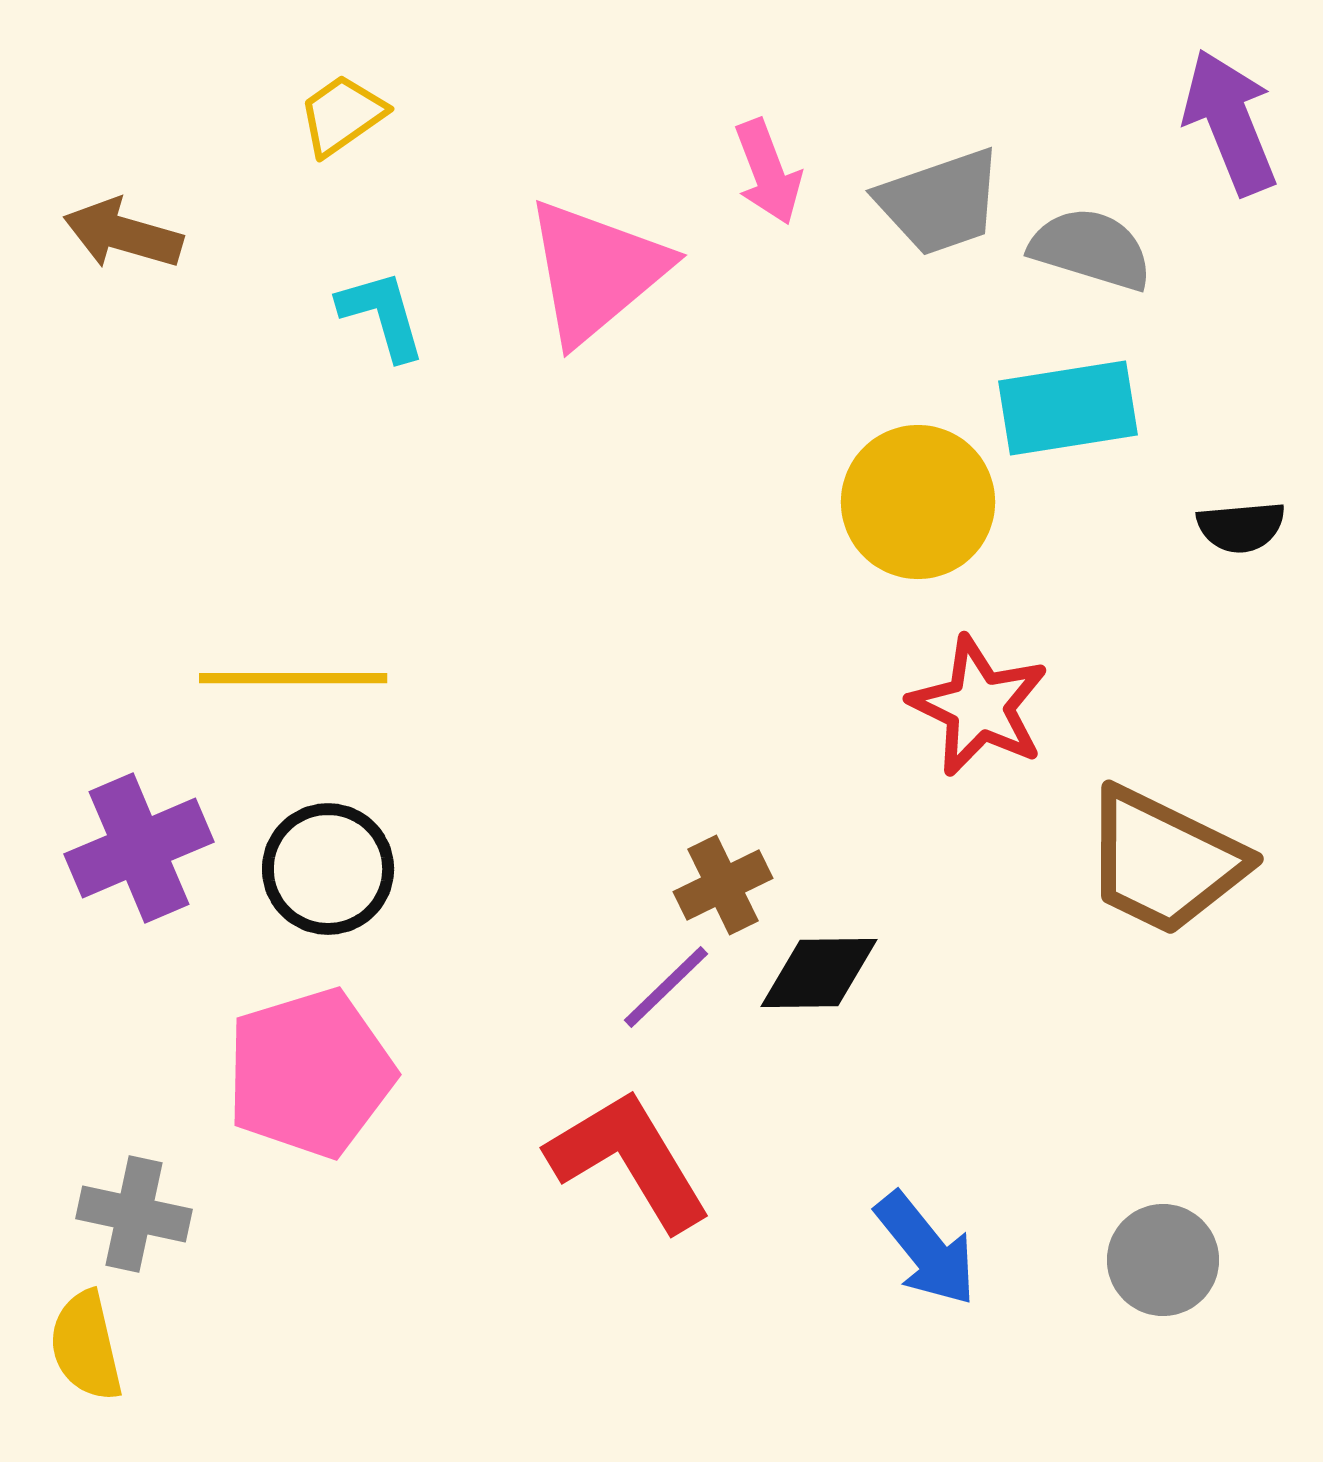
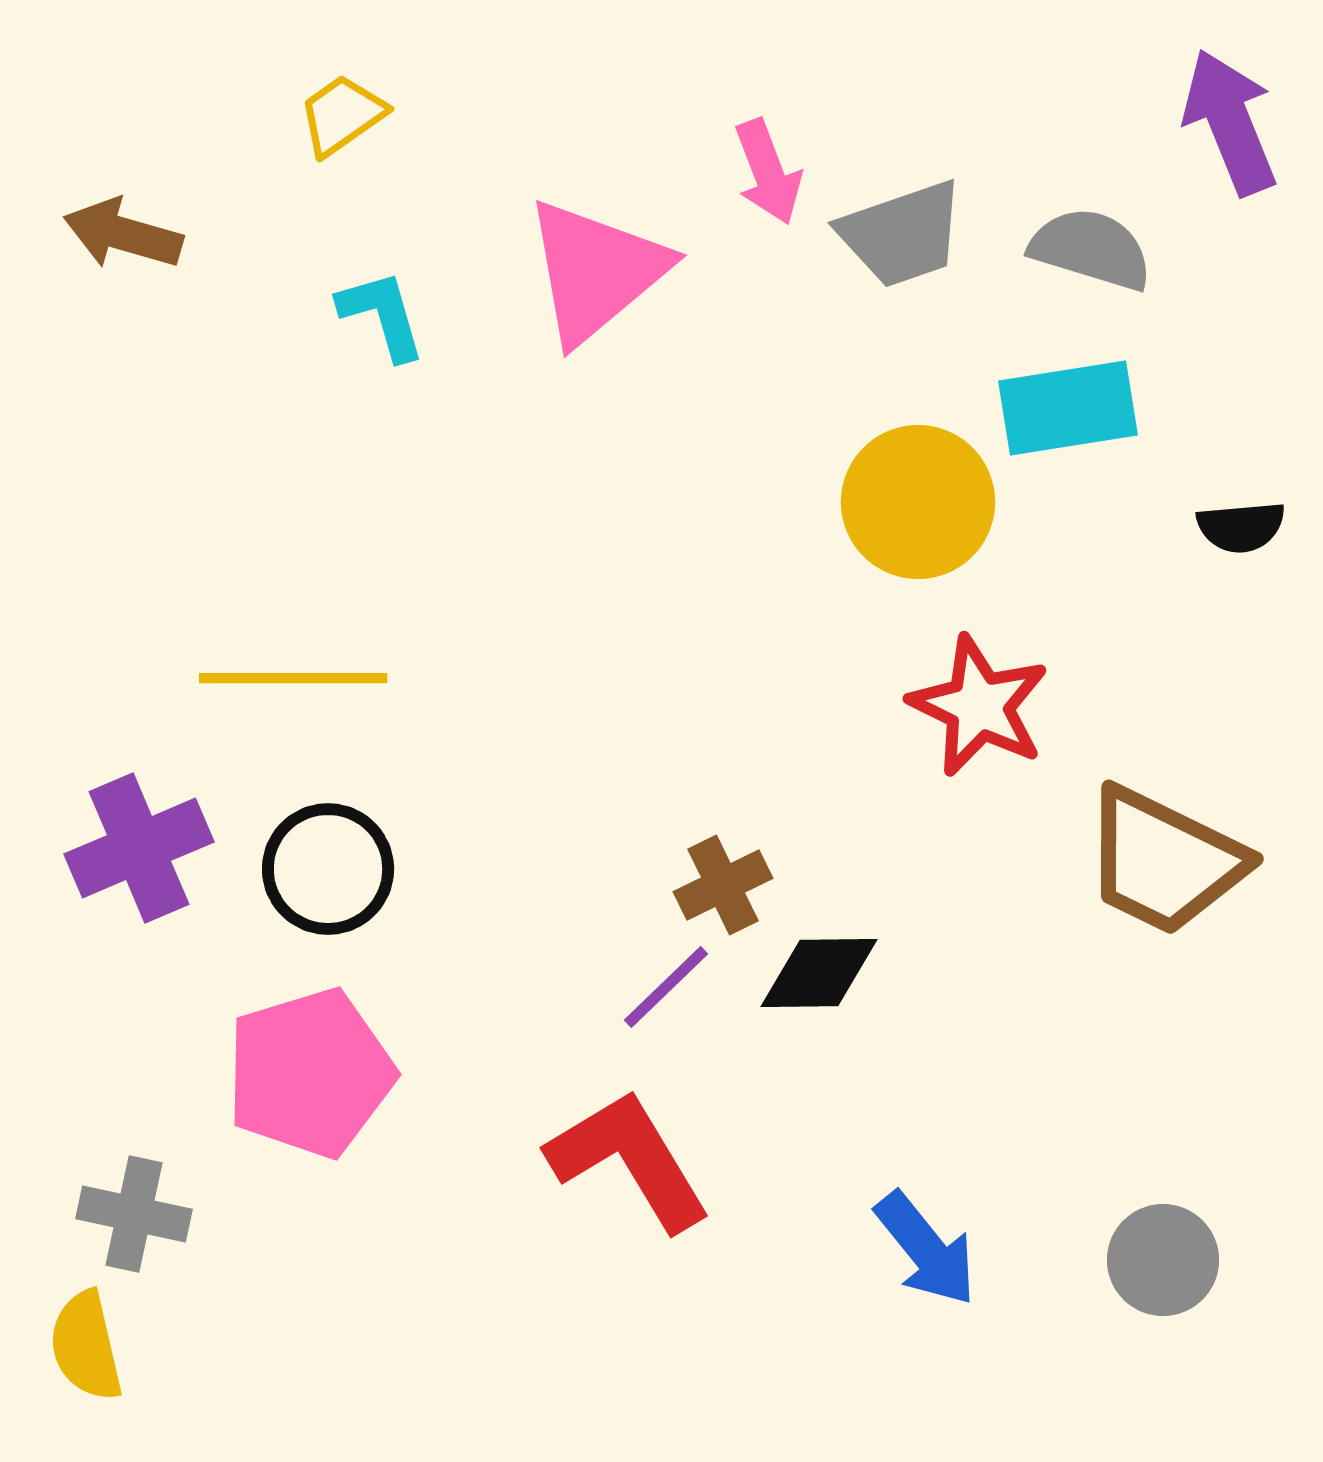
gray trapezoid: moved 38 px left, 32 px down
